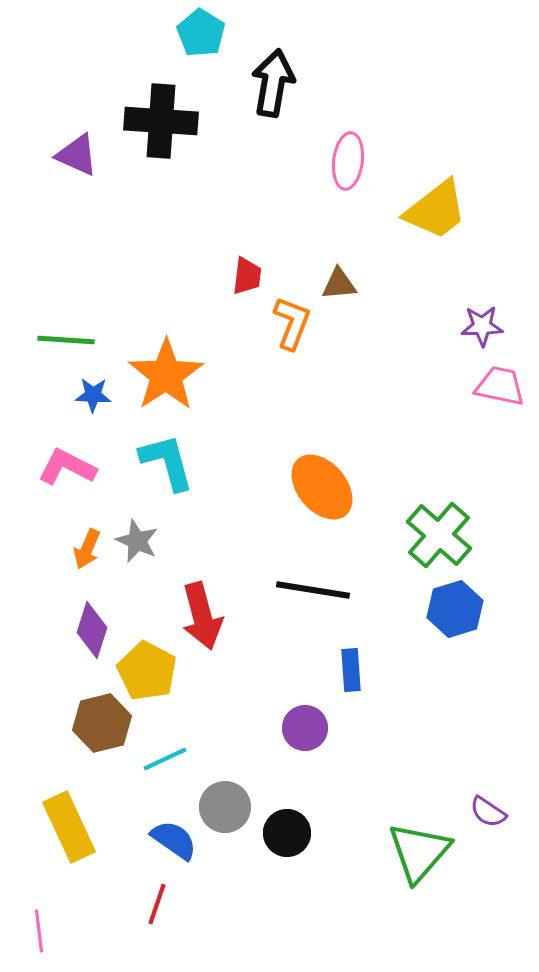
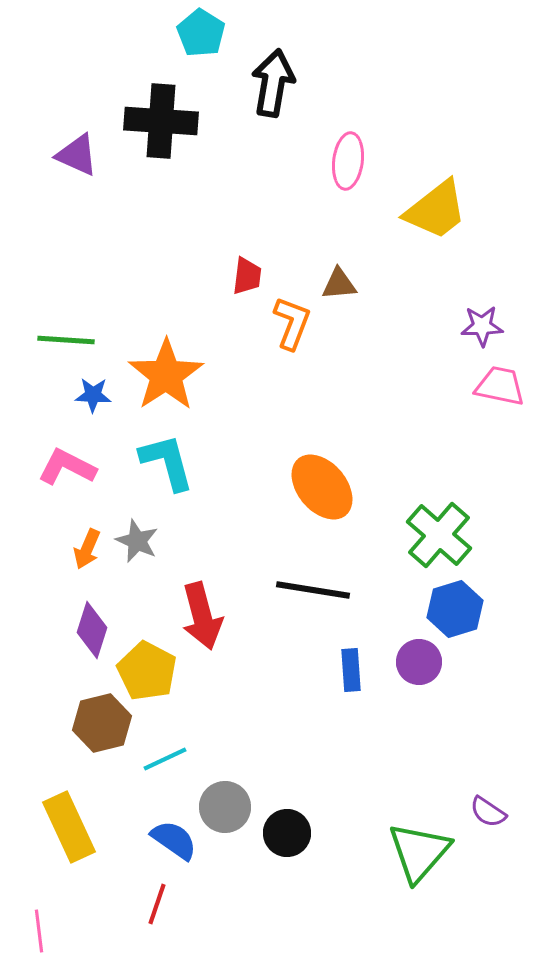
purple circle: moved 114 px right, 66 px up
